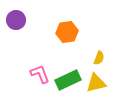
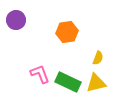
yellow semicircle: moved 1 px left
green rectangle: moved 2 px down; rotated 50 degrees clockwise
